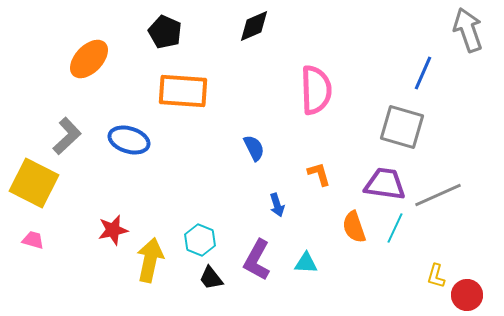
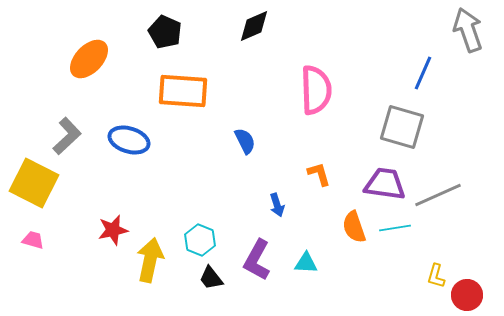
blue semicircle: moved 9 px left, 7 px up
cyan line: rotated 56 degrees clockwise
